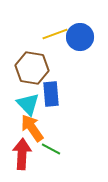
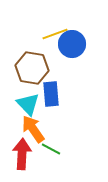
blue circle: moved 8 px left, 7 px down
orange arrow: moved 1 px right, 1 px down
